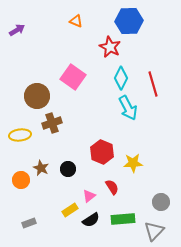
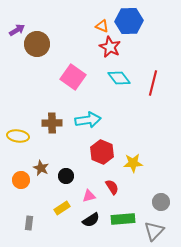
orange triangle: moved 26 px right, 5 px down
cyan diamond: moved 2 px left; rotated 65 degrees counterclockwise
red line: moved 1 px up; rotated 30 degrees clockwise
brown circle: moved 52 px up
cyan arrow: moved 40 px left, 12 px down; rotated 70 degrees counterclockwise
brown cross: rotated 18 degrees clockwise
yellow ellipse: moved 2 px left, 1 px down; rotated 15 degrees clockwise
black circle: moved 2 px left, 7 px down
pink triangle: rotated 24 degrees clockwise
yellow rectangle: moved 8 px left, 2 px up
gray rectangle: rotated 64 degrees counterclockwise
